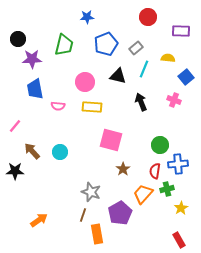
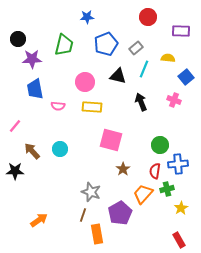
cyan circle: moved 3 px up
